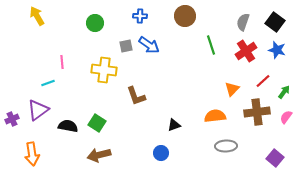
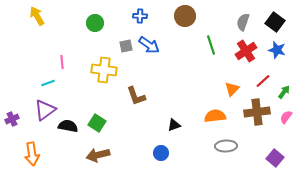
purple triangle: moved 7 px right
brown arrow: moved 1 px left
